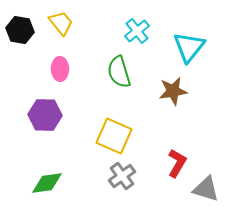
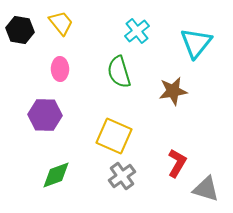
cyan triangle: moved 7 px right, 4 px up
green diamond: moved 9 px right, 8 px up; rotated 12 degrees counterclockwise
